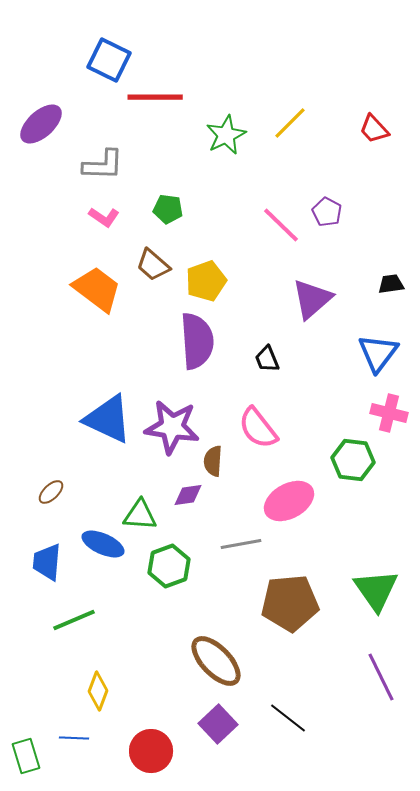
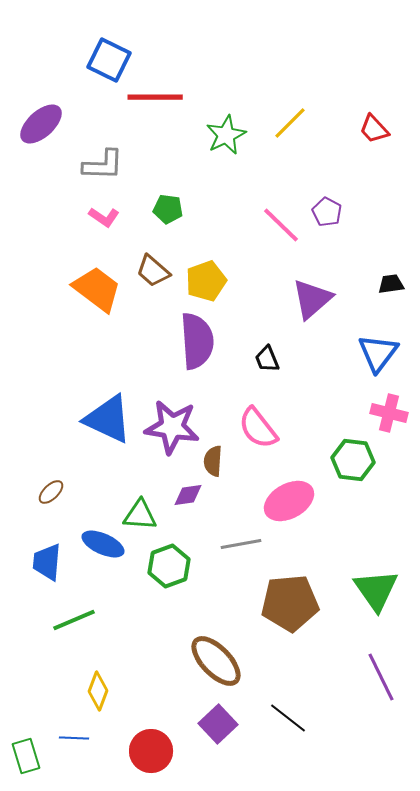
brown trapezoid at (153, 265): moved 6 px down
